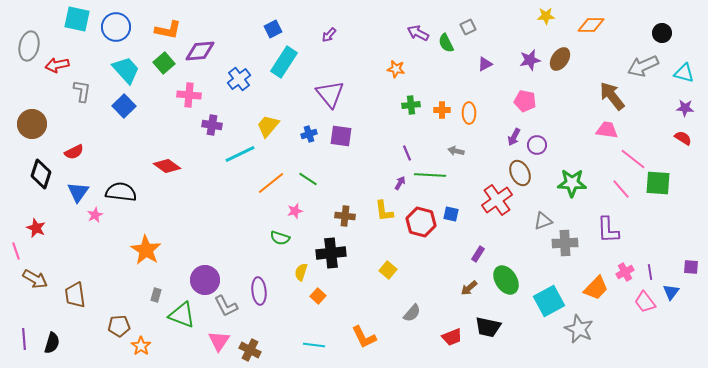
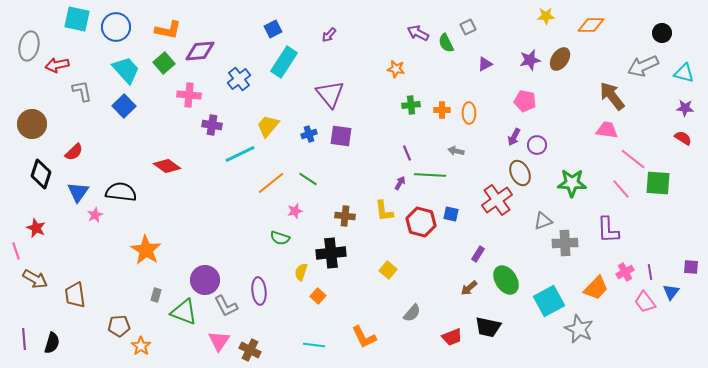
gray L-shape at (82, 91): rotated 20 degrees counterclockwise
red semicircle at (74, 152): rotated 18 degrees counterclockwise
green triangle at (182, 315): moved 2 px right, 3 px up
